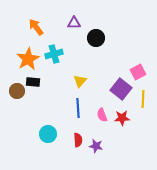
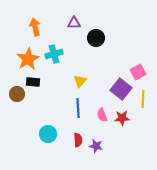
orange arrow: moved 1 px left; rotated 24 degrees clockwise
brown circle: moved 3 px down
